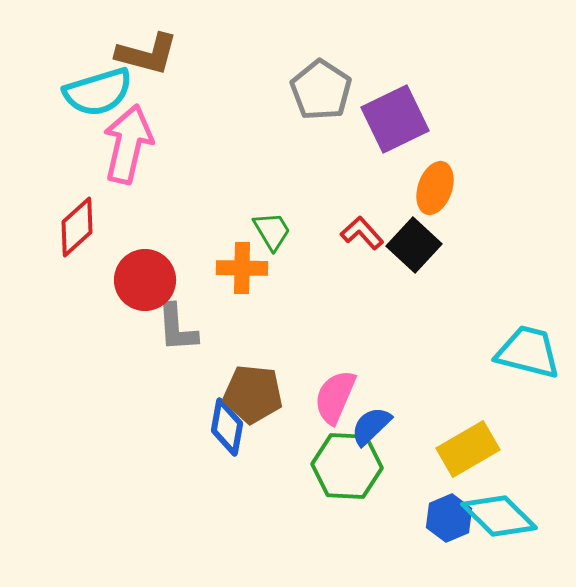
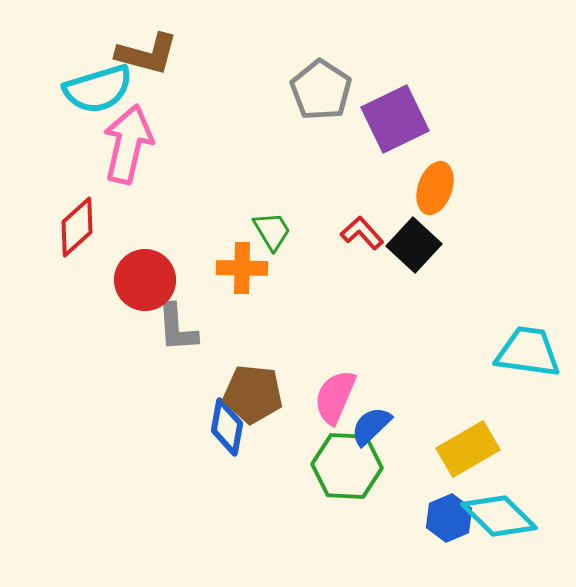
cyan semicircle: moved 3 px up
cyan trapezoid: rotated 6 degrees counterclockwise
